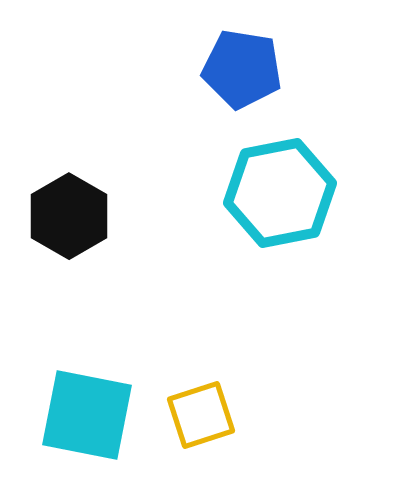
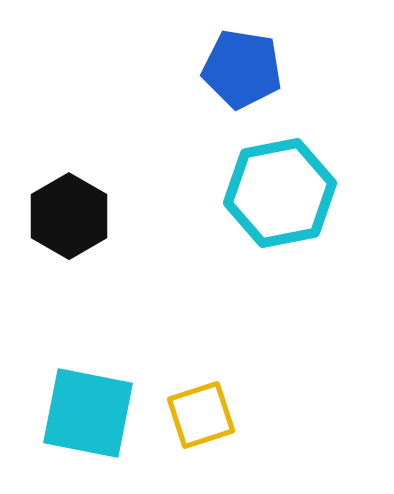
cyan square: moved 1 px right, 2 px up
